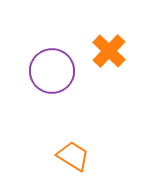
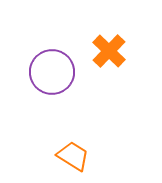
purple circle: moved 1 px down
